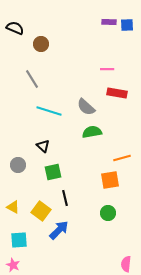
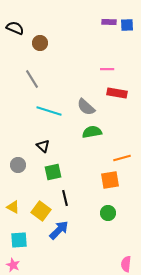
brown circle: moved 1 px left, 1 px up
